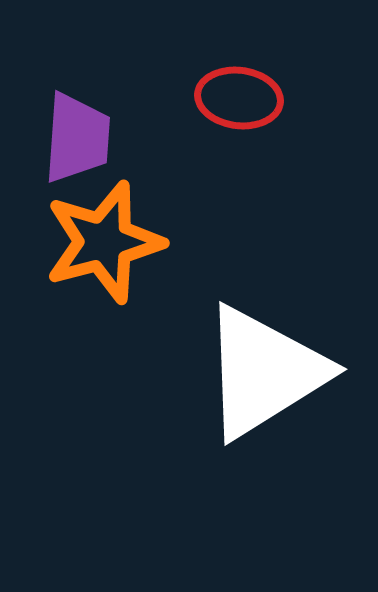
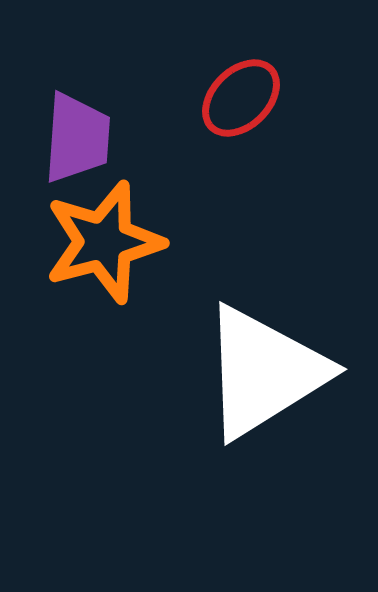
red ellipse: moved 2 px right; rotated 52 degrees counterclockwise
